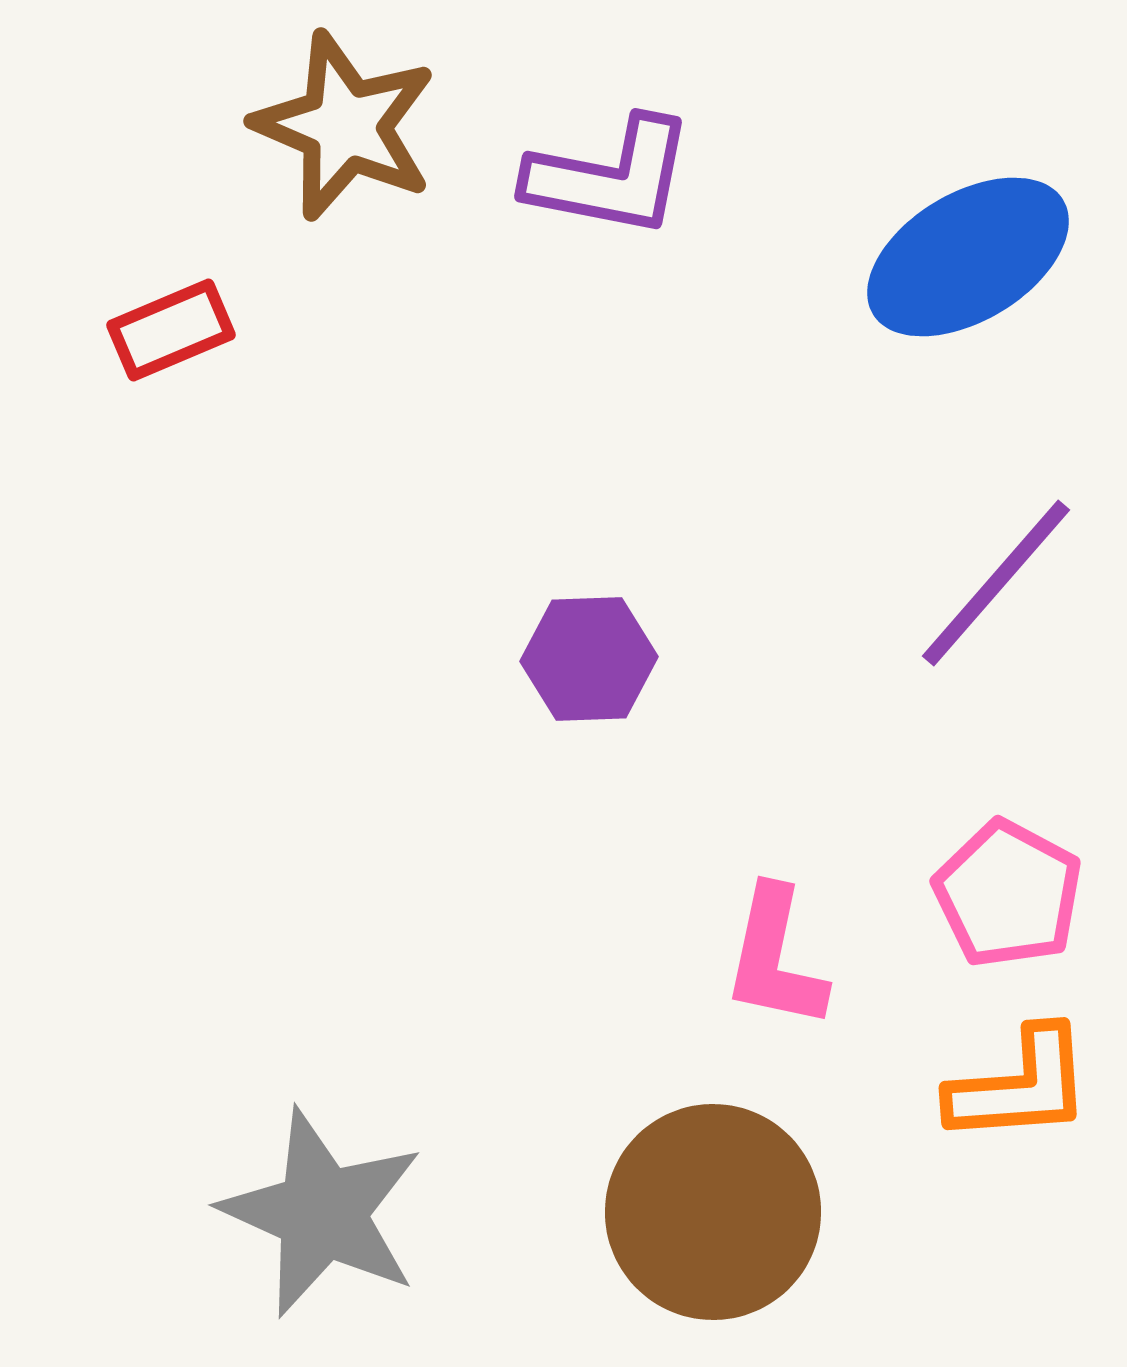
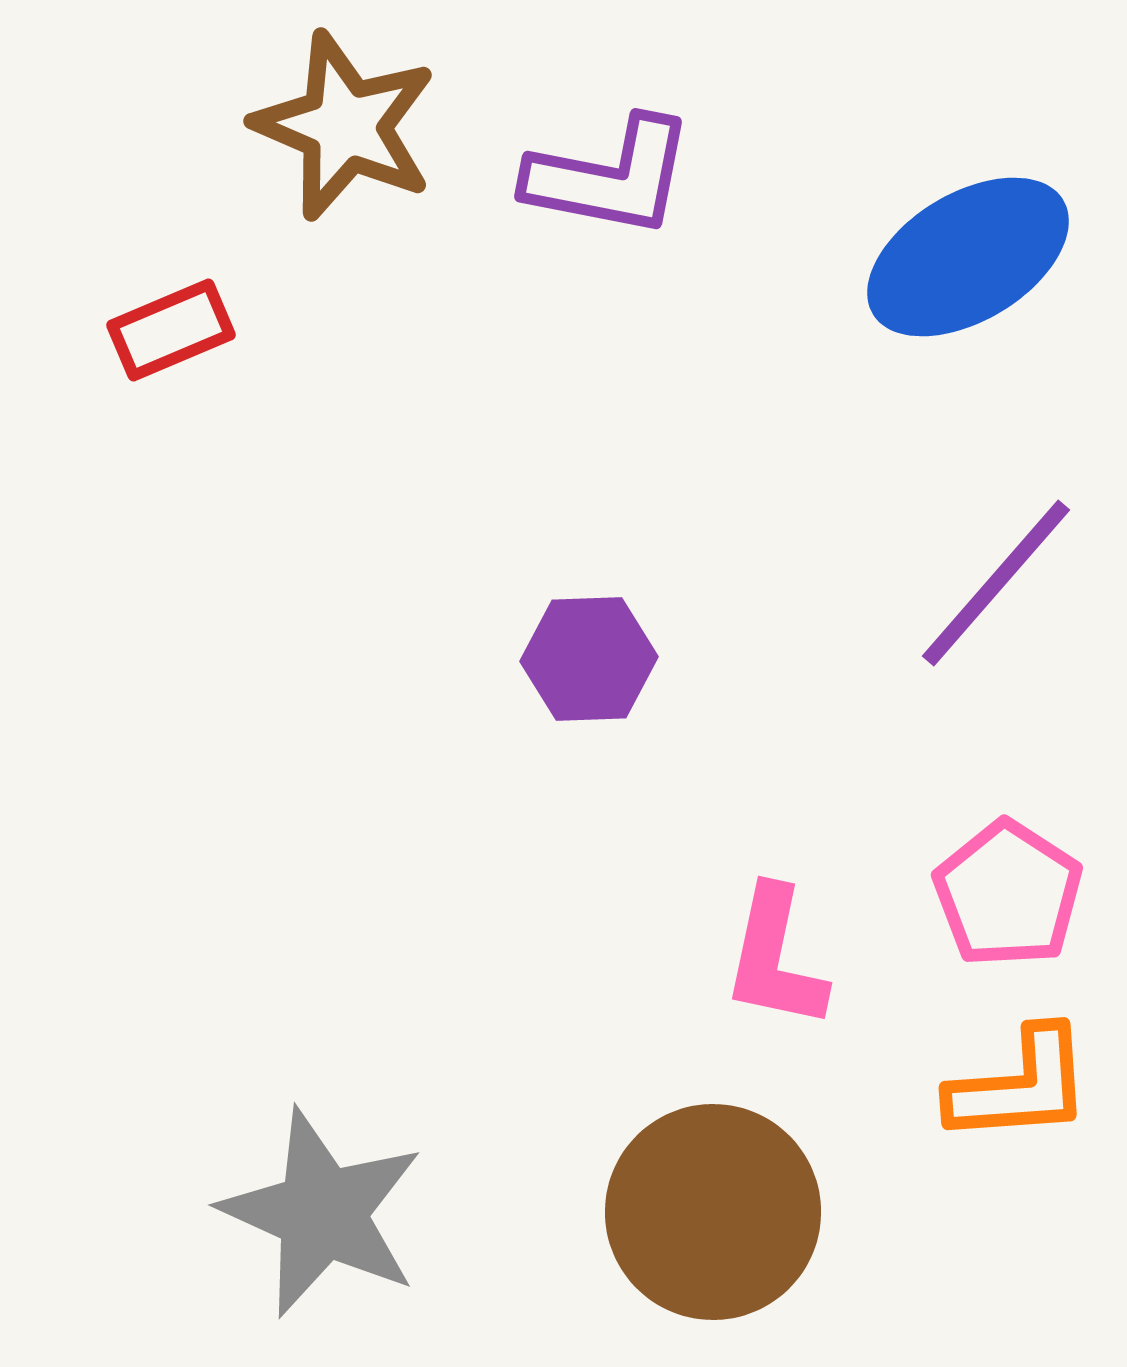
pink pentagon: rotated 5 degrees clockwise
